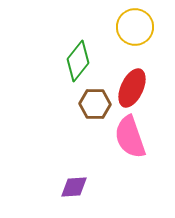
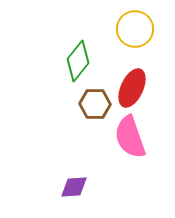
yellow circle: moved 2 px down
